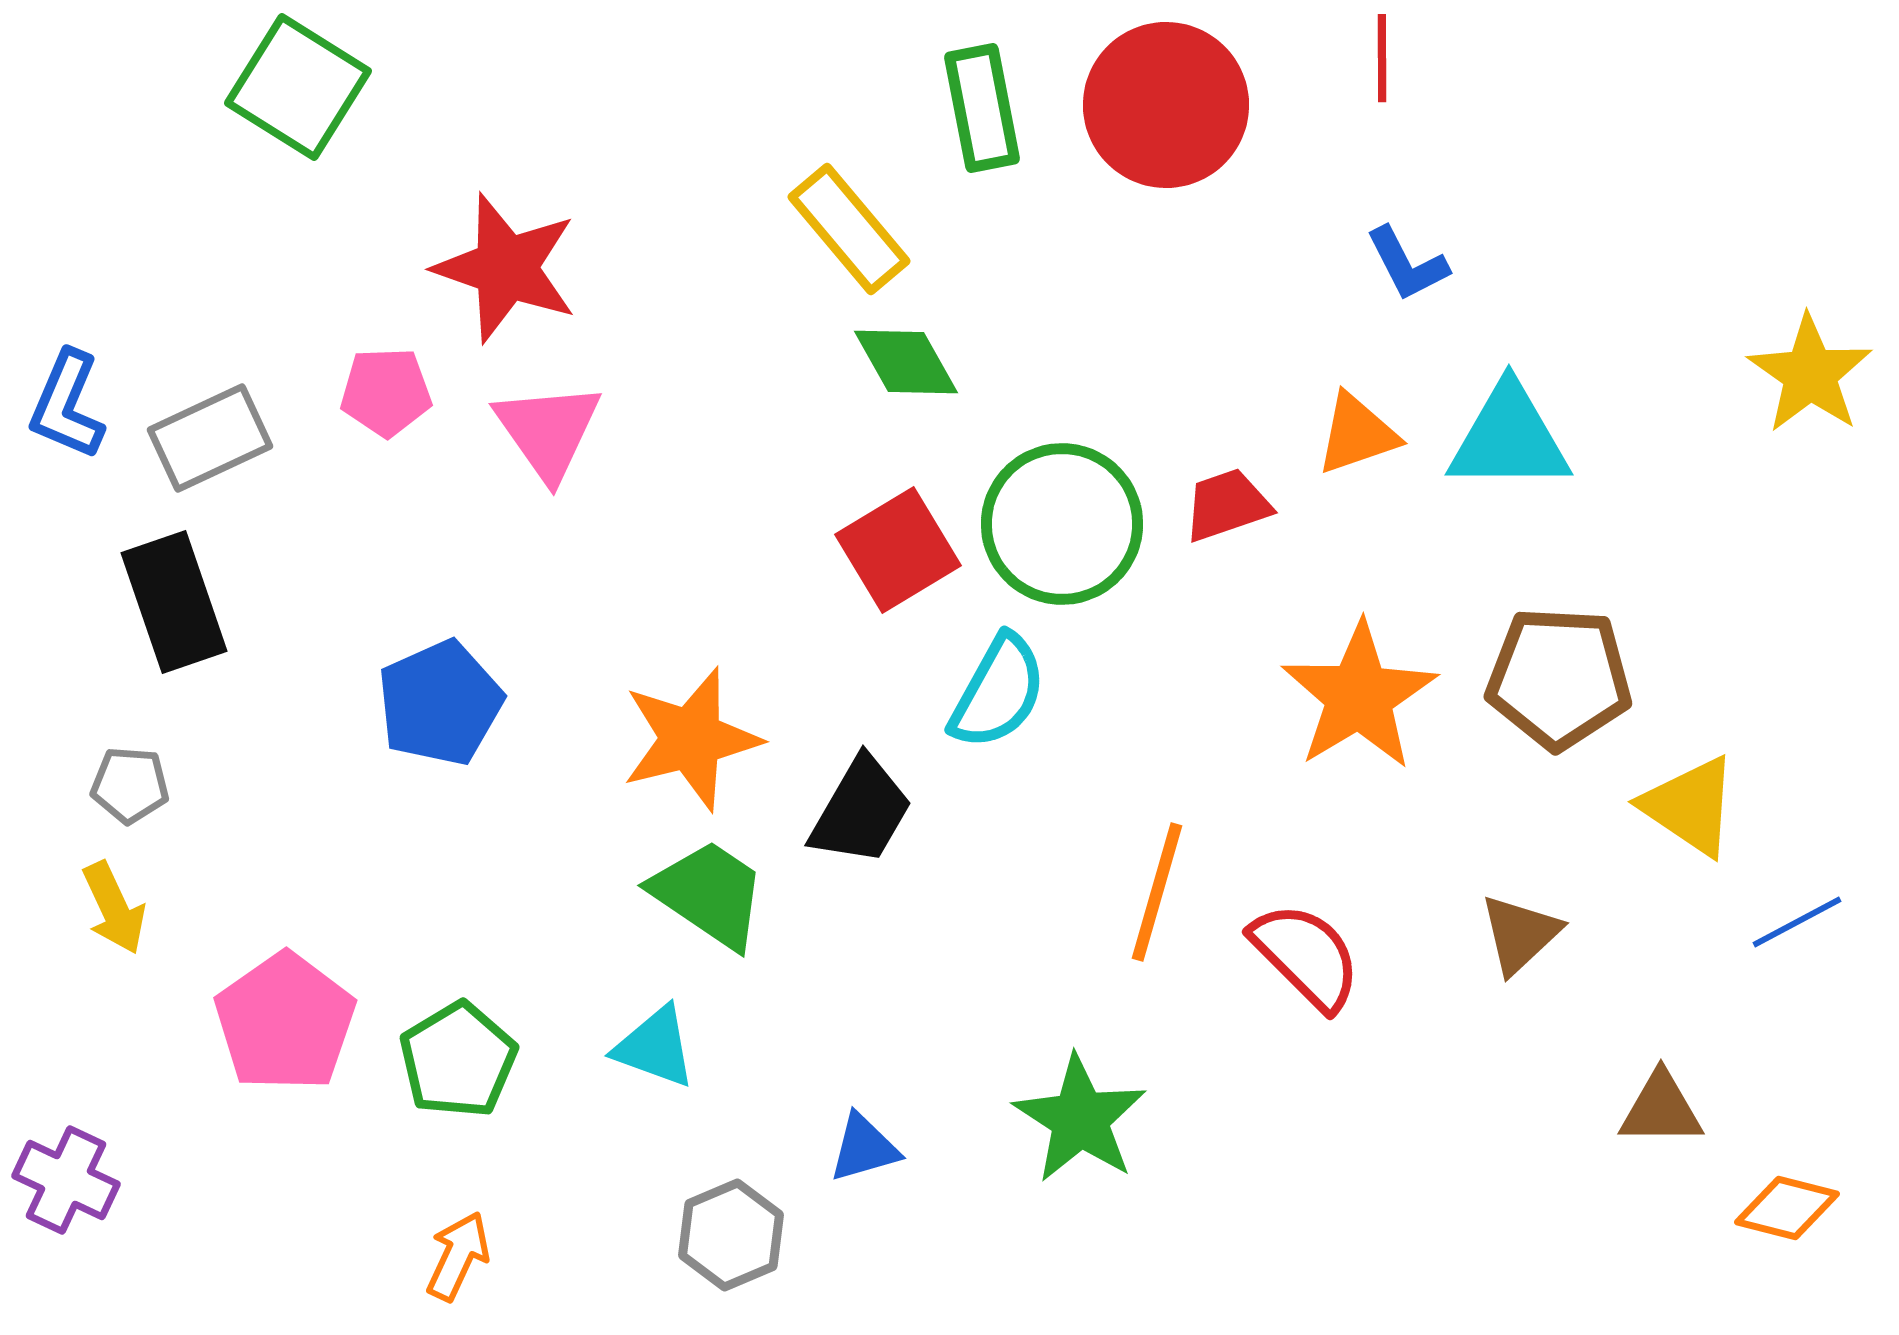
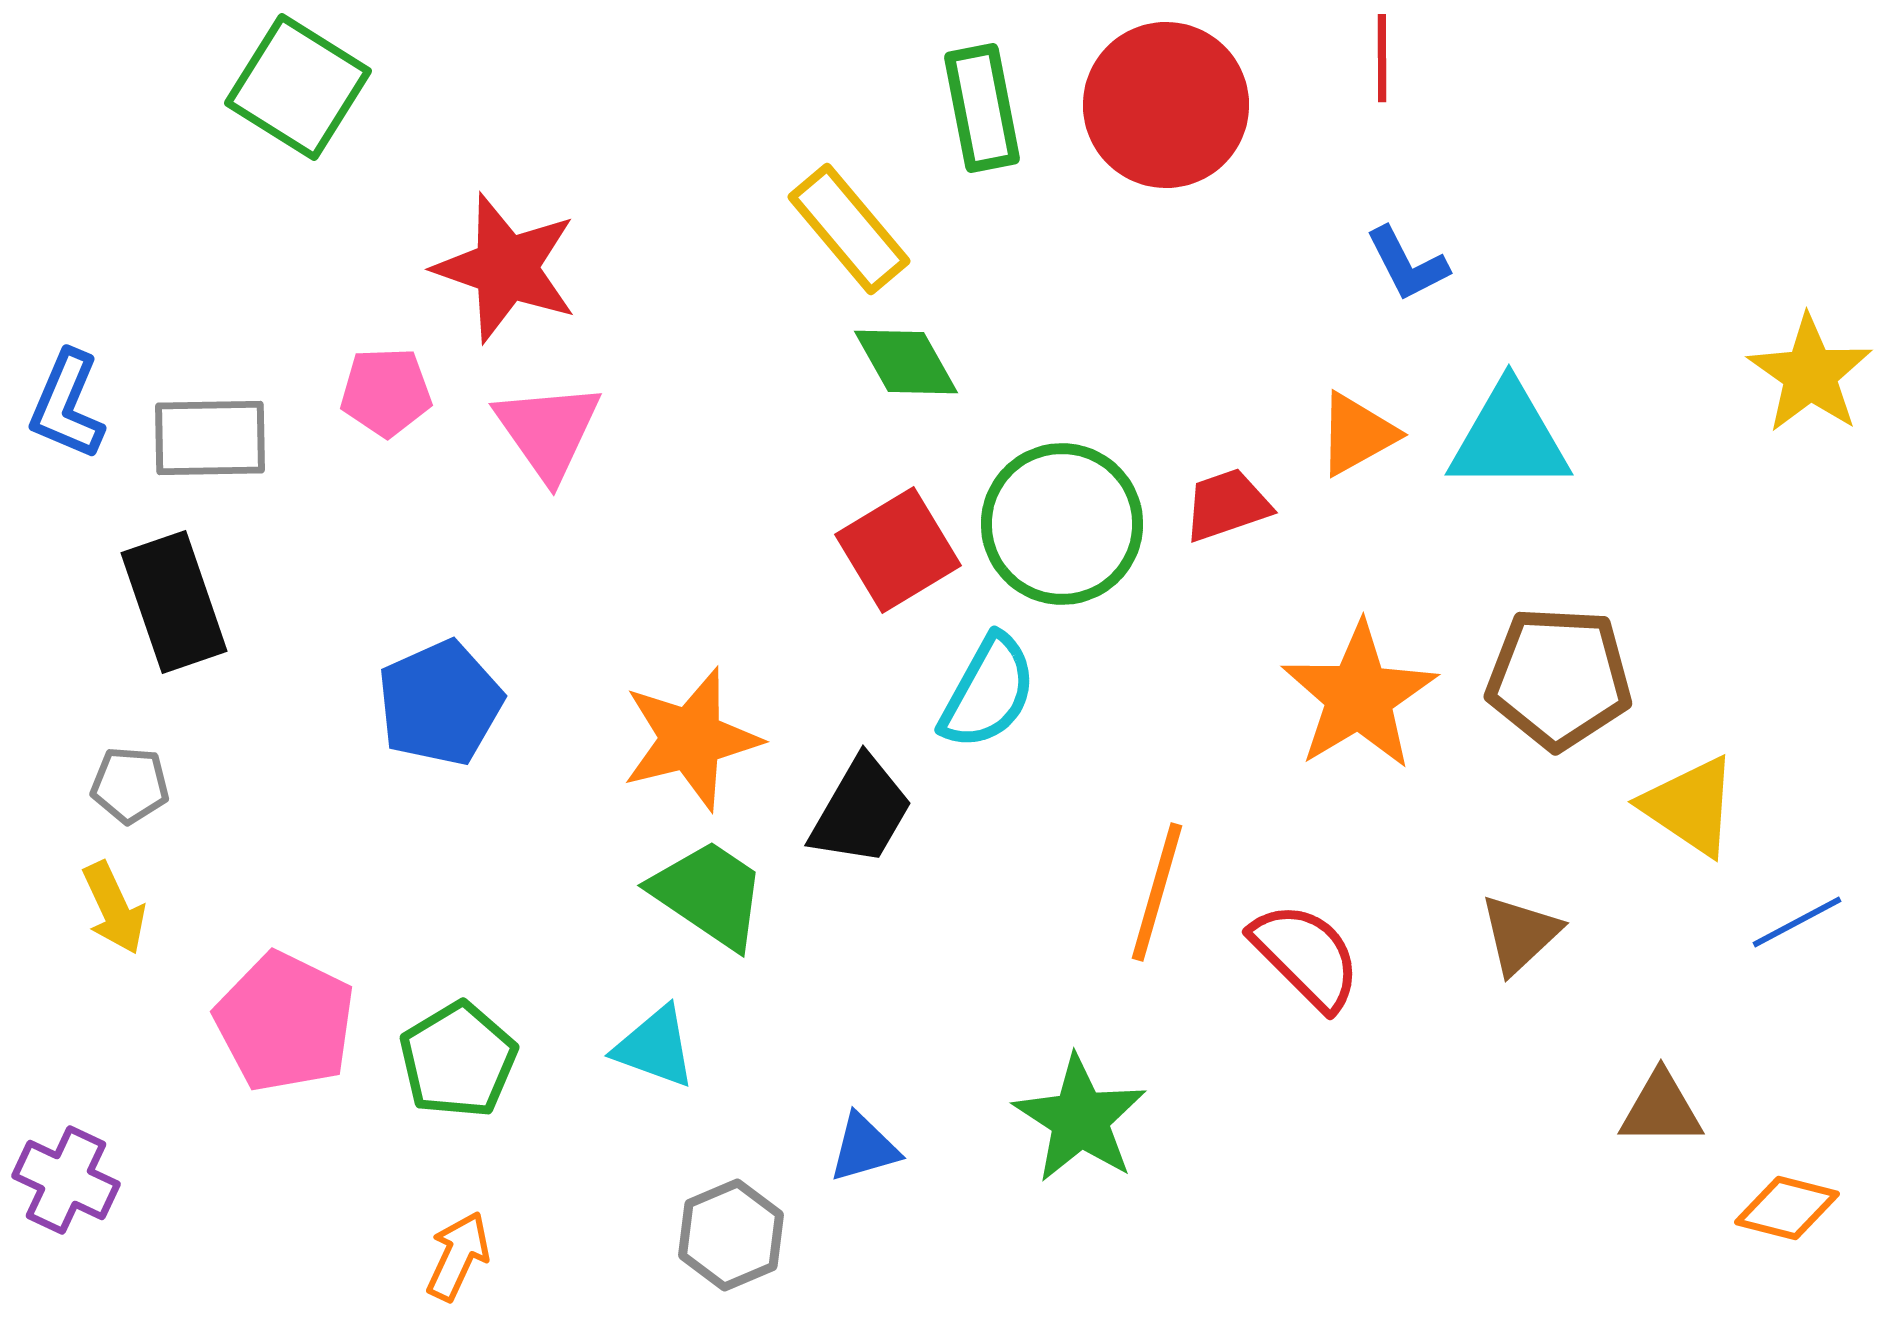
orange triangle at (1357, 434): rotated 10 degrees counterclockwise
gray rectangle at (210, 438): rotated 24 degrees clockwise
cyan semicircle at (998, 692): moved 10 px left
pink pentagon at (285, 1022): rotated 11 degrees counterclockwise
